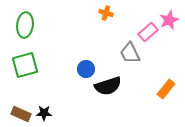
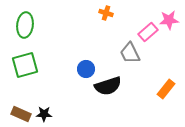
pink star: rotated 18 degrees clockwise
black star: moved 1 px down
